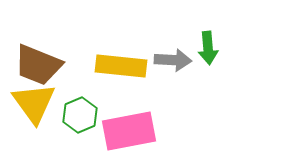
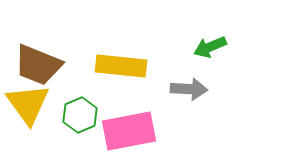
green arrow: moved 2 px right, 1 px up; rotated 72 degrees clockwise
gray arrow: moved 16 px right, 29 px down
yellow triangle: moved 6 px left, 1 px down
